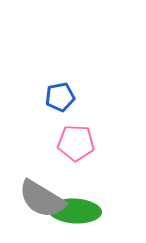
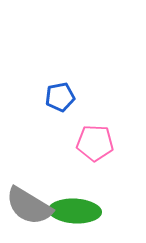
pink pentagon: moved 19 px right
gray semicircle: moved 13 px left, 7 px down
